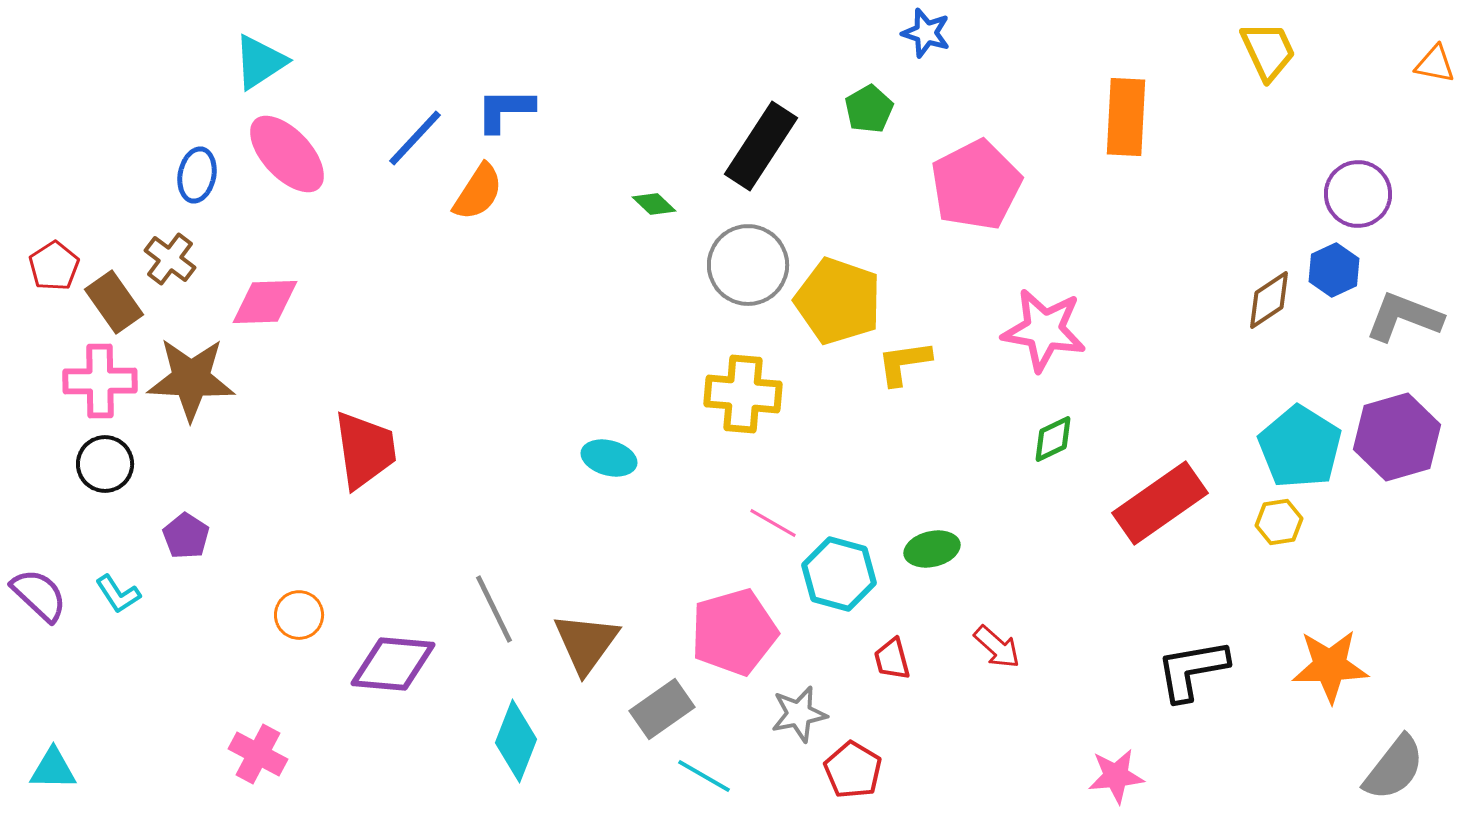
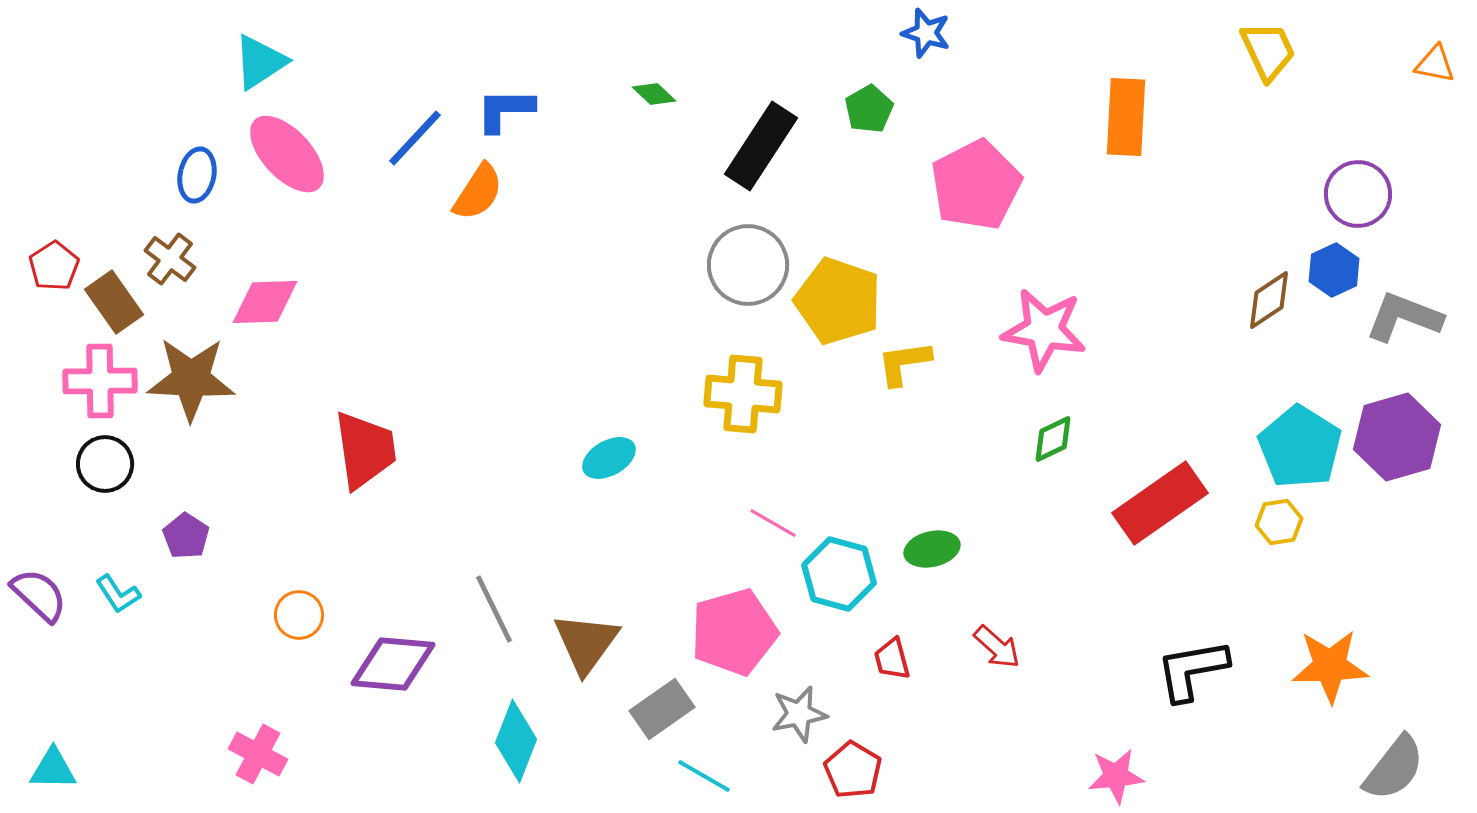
green diamond at (654, 204): moved 110 px up
cyan ellipse at (609, 458): rotated 44 degrees counterclockwise
